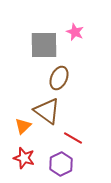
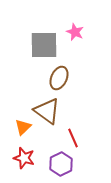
orange triangle: moved 1 px down
red line: rotated 36 degrees clockwise
